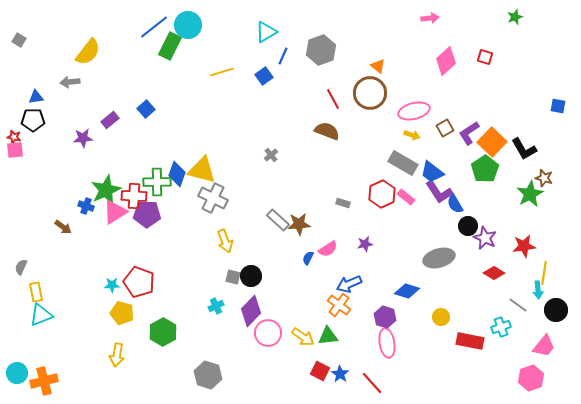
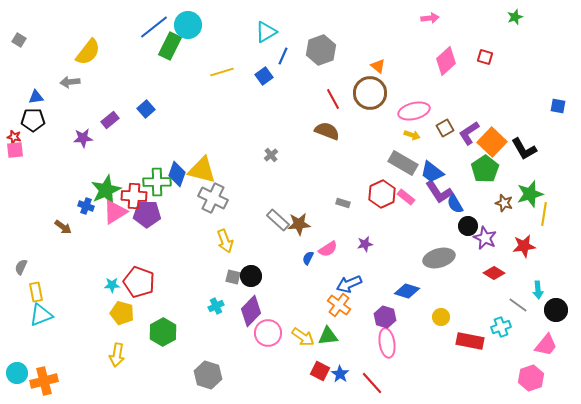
brown star at (544, 178): moved 40 px left, 25 px down
green star at (530, 194): rotated 12 degrees clockwise
yellow line at (544, 273): moved 59 px up
pink trapezoid at (544, 346): moved 2 px right, 1 px up
